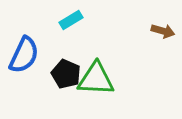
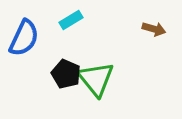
brown arrow: moved 9 px left, 2 px up
blue semicircle: moved 17 px up
green triangle: rotated 48 degrees clockwise
